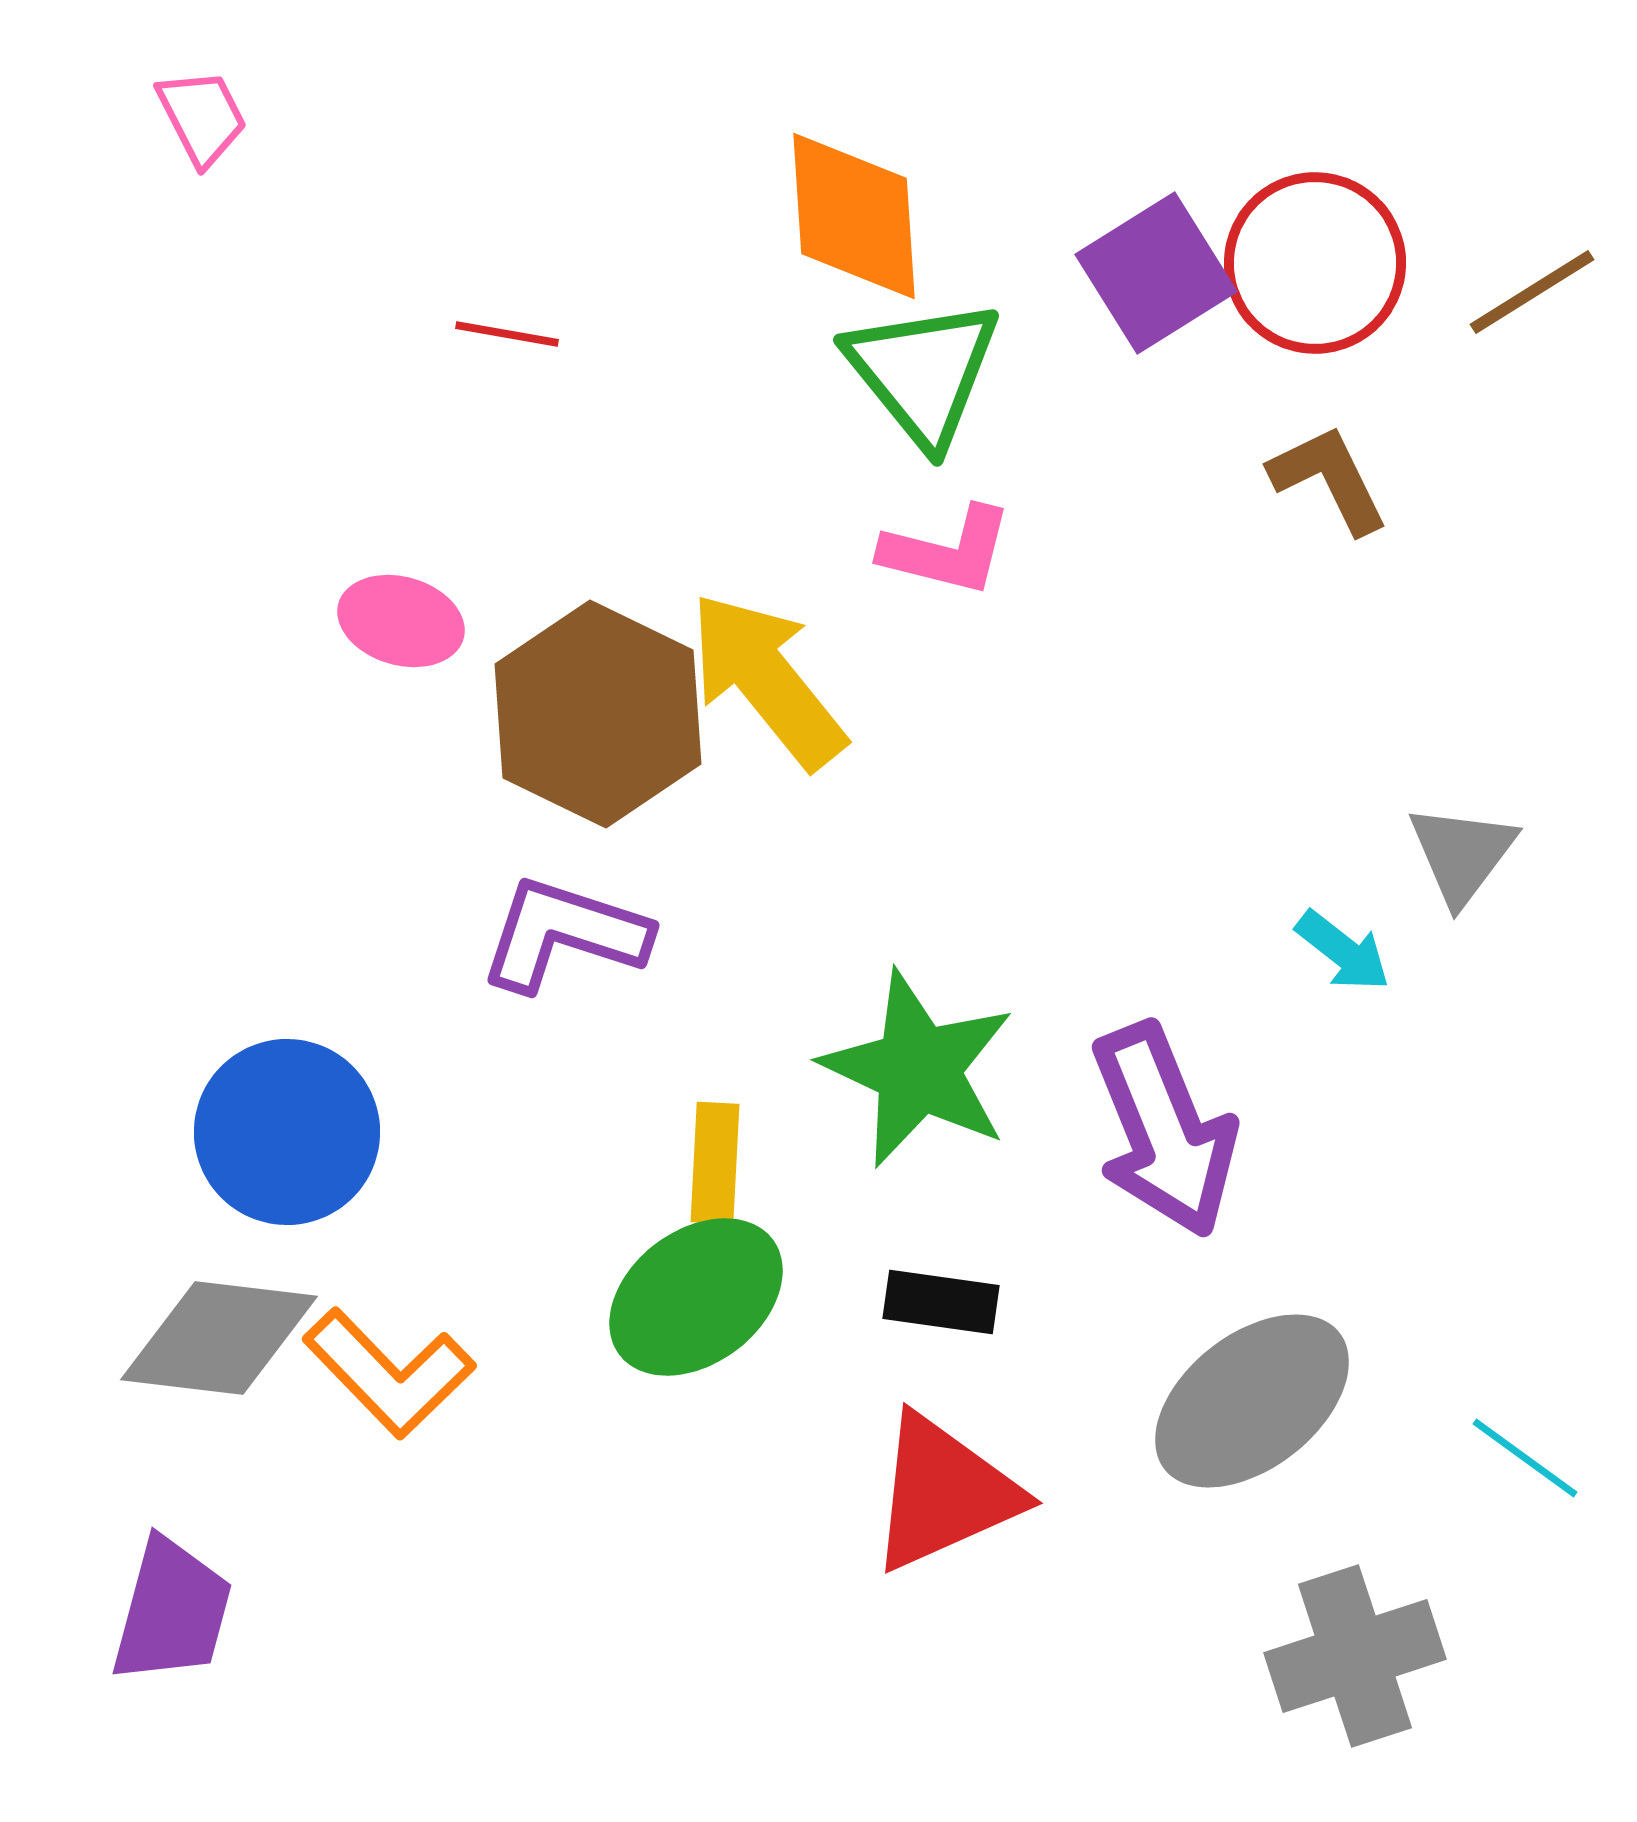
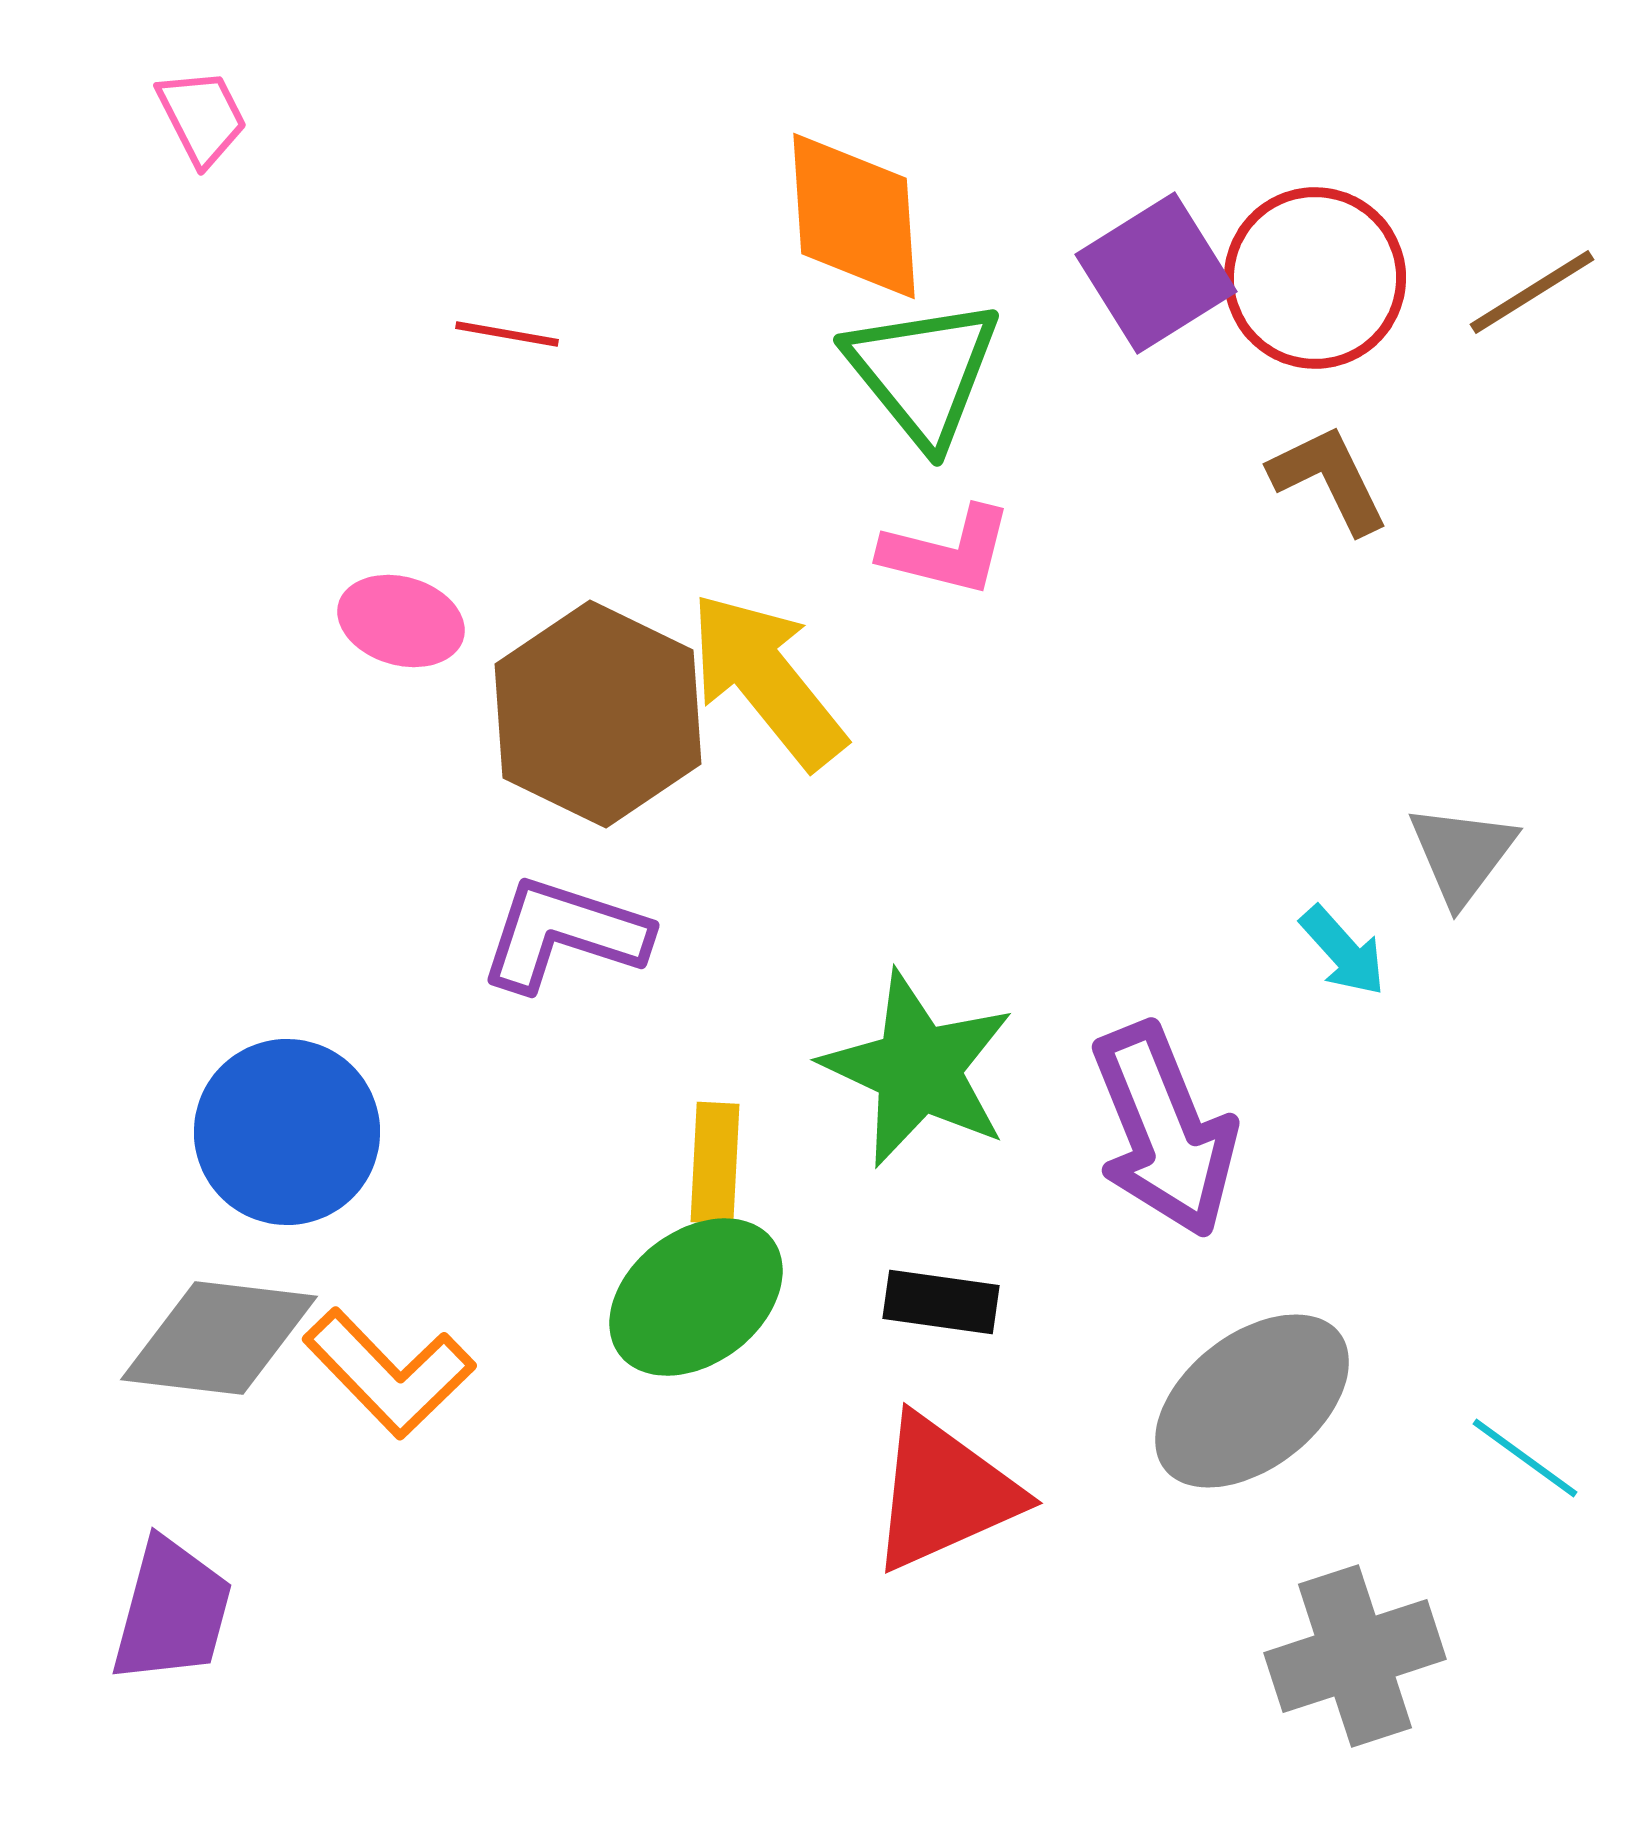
red circle: moved 15 px down
cyan arrow: rotated 10 degrees clockwise
